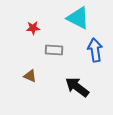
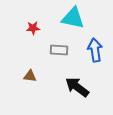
cyan triangle: moved 5 px left; rotated 15 degrees counterclockwise
gray rectangle: moved 5 px right
brown triangle: rotated 16 degrees counterclockwise
